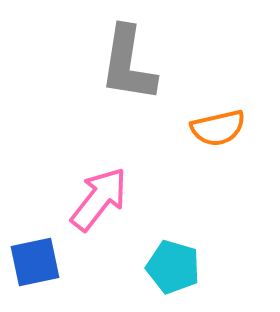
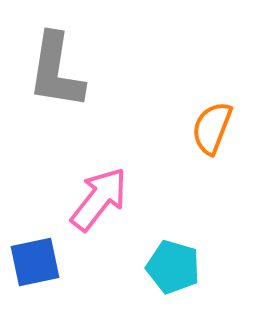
gray L-shape: moved 72 px left, 7 px down
orange semicircle: moved 6 px left; rotated 124 degrees clockwise
